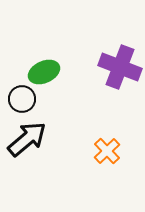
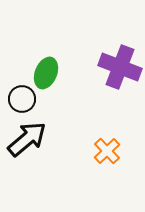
green ellipse: moved 2 px right, 1 px down; rotated 44 degrees counterclockwise
